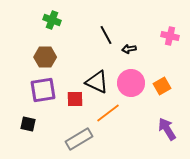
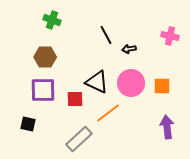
orange square: rotated 30 degrees clockwise
purple square: rotated 8 degrees clockwise
purple arrow: moved 2 px up; rotated 25 degrees clockwise
gray rectangle: rotated 12 degrees counterclockwise
